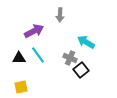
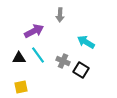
gray cross: moved 7 px left, 3 px down
black square: rotated 21 degrees counterclockwise
